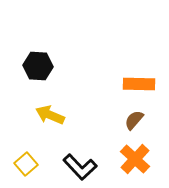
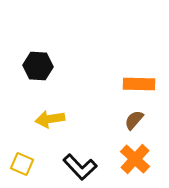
yellow arrow: moved 4 px down; rotated 32 degrees counterclockwise
yellow square: moved 4 px left; rotated 25 degrees counterclockwise
